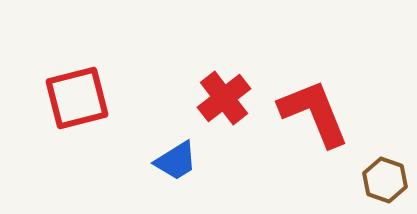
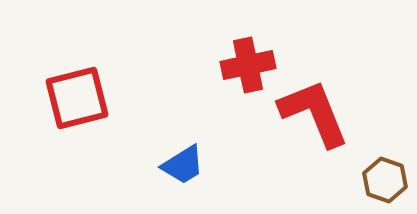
red cross: moved 24 px right, 33 px up; rotated 26 degrees clockwise
blue trapezoid: moved 7 px right, 4 px down
